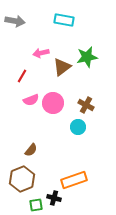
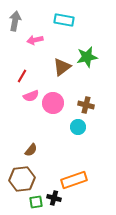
gray arrow: rotated 90 degrees counterclockwise
pink arrow: moved 6 px left, 13 px up
pink semicircle: moved 4 px up
brown cross: rotated 14 degrees counterclockwise
brown hexagon: rotated 15 degrees clockwise
green square: moved 3 px up
